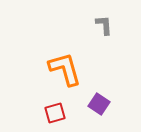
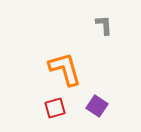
purple square: moved 2 px left, 2 px down
red square: moved 5 px up
